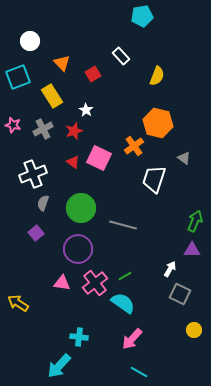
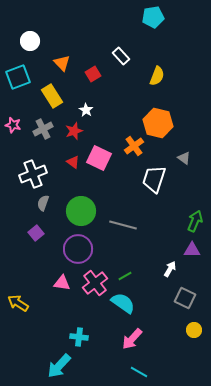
cyan pentagon: moved 11 px right, 1 px down
green circle: moved 3 px down
gray square: moved 5 px right, 4 px down
